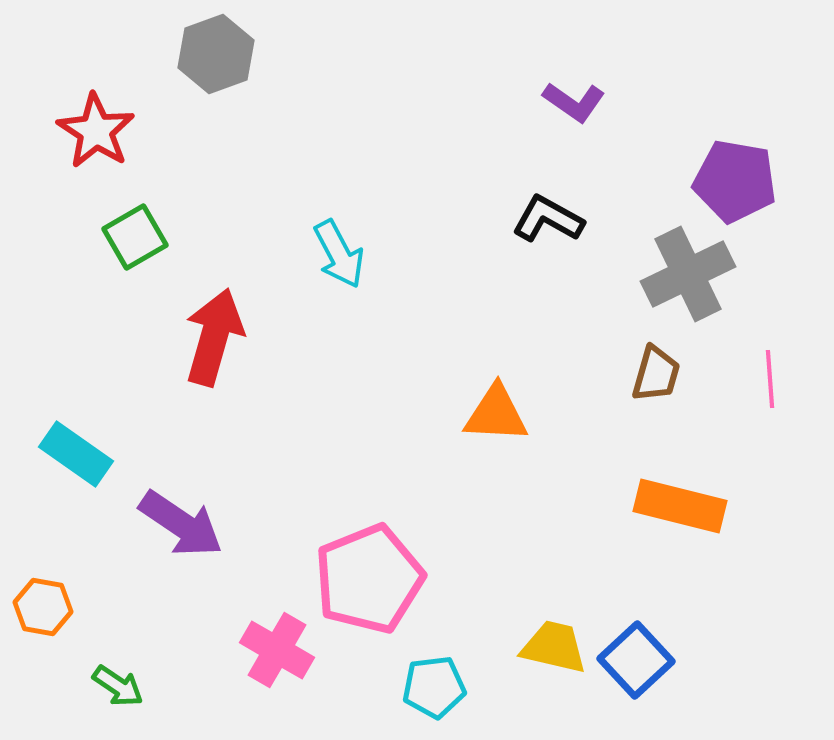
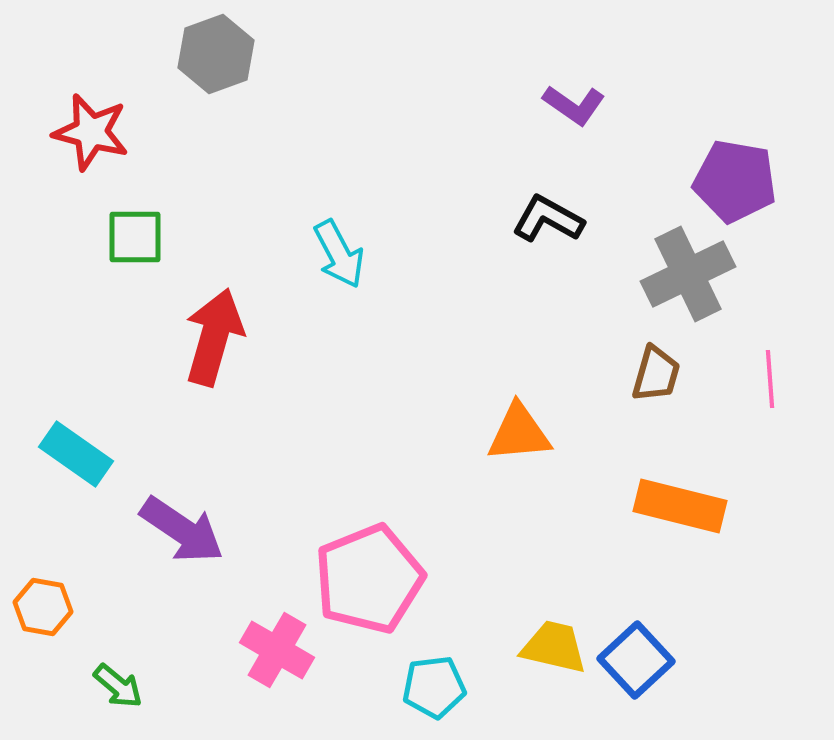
purple L-shape: moved 3 px down
red star: moved 5 px left, 1 px down; rotated 18 degrees counterclockwise
green square: rotated 30 degrees clockwise
orange triangle: moved 23 px right, 19 px down; rotated 8 degrees counterclockwise
purple arrow: moved 1 px right, 6 px down
green arrow: rotated 6 degrees clockwise
